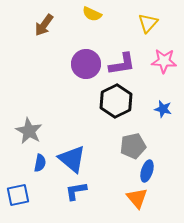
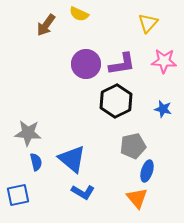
yellow semicircle: moved 13 px left
brown arrow: moved 2 px right
gray star: moved 1 px left, 2 px down; rotated 24 degrees counterclockwise
blue semicircle: moved 4 px left, 1 px up; rotated 24 degrees counterclockwise
blue L-shape: moved 7 px right, 1 px down; rotated 140 degrees counterclockwise
